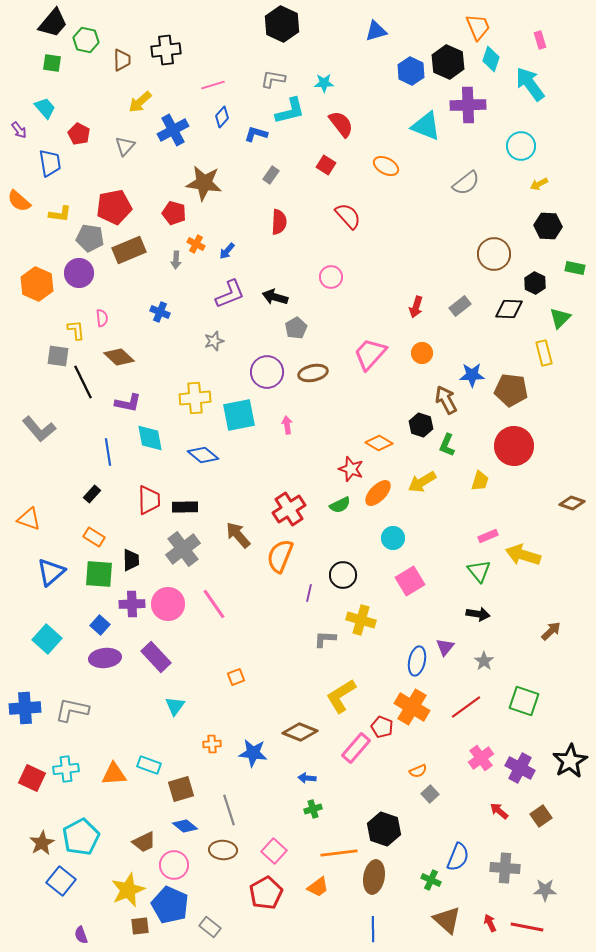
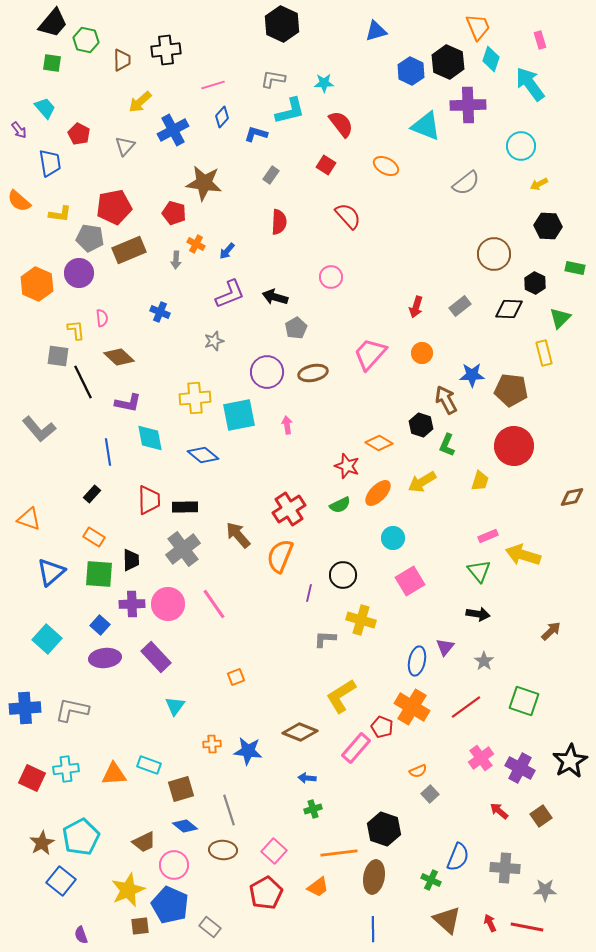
red star at (351, 469): moved 4 px left, 3 px up
brown diamond at (572, 503): moved 6 px up; rotated 30 degrees counterclockwise
blue star at (253, 753): moved 5 px left, 2 px up
